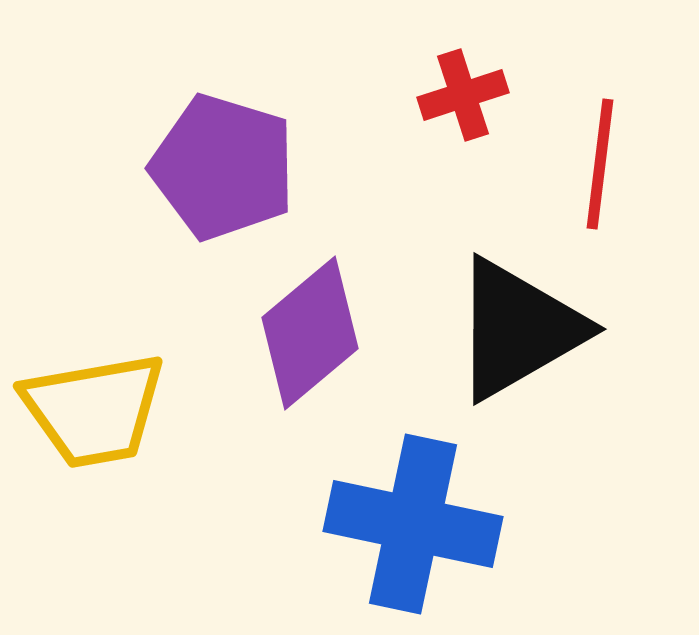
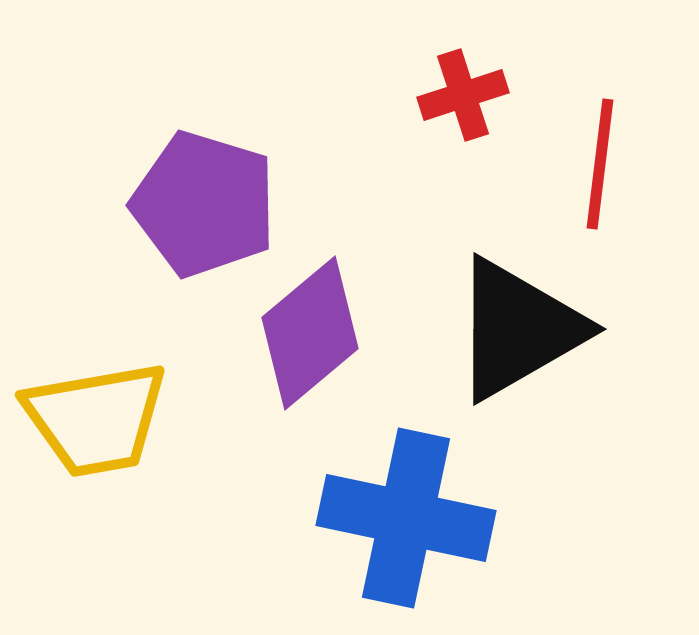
purple pentagon: moved 19 px left, 37 px down
yellow trapezoid: moved 2 px right, 9 px down
blue cross: moved 7 px left, 6 px up
